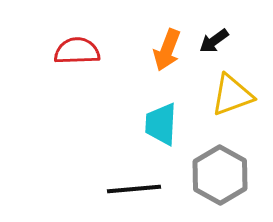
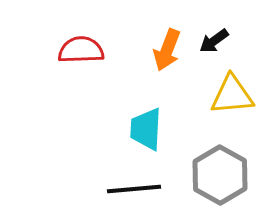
red semicircle: moved 4 px right, 1 px up
yellow triangle: rotated 15 degrees clockwise
cyan trapezoid: moved 15 px left, 5 px down
